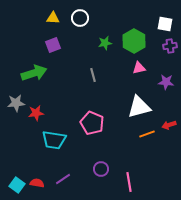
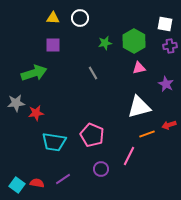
purple square: rotated 21 degrees clockwise
gray line: moved 2 px up; rotated 16 degrees counterclockwise
purple star: moved 2 px down; rotated 21 degrees clockwise
pink pentagon: moved 12 px down
cyan trapezoid: moved 2 px down
pink line: moved 26 px up; rotated 36 degrees clockwise
